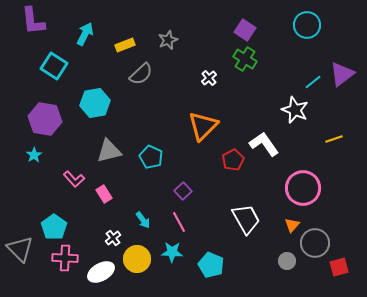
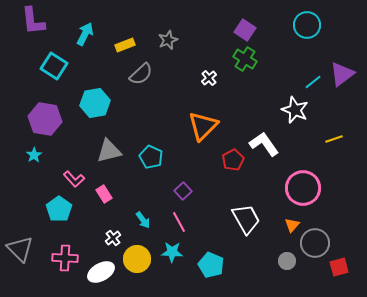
cyan pentagon at (54, 227): moved 5 px right, 18 px up
